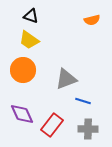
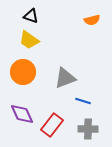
orange circle: moved 2 px down
gray triangle: moved 1 px left, 1 px up
